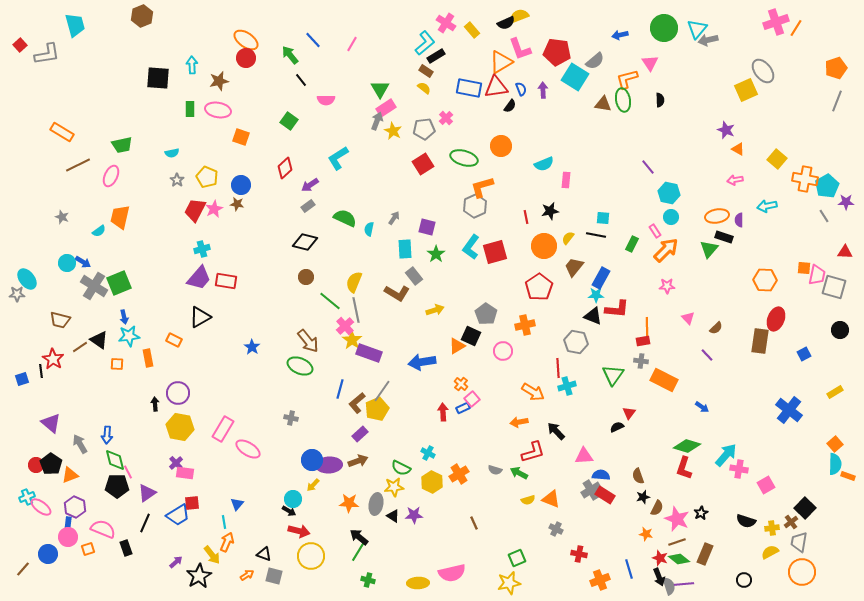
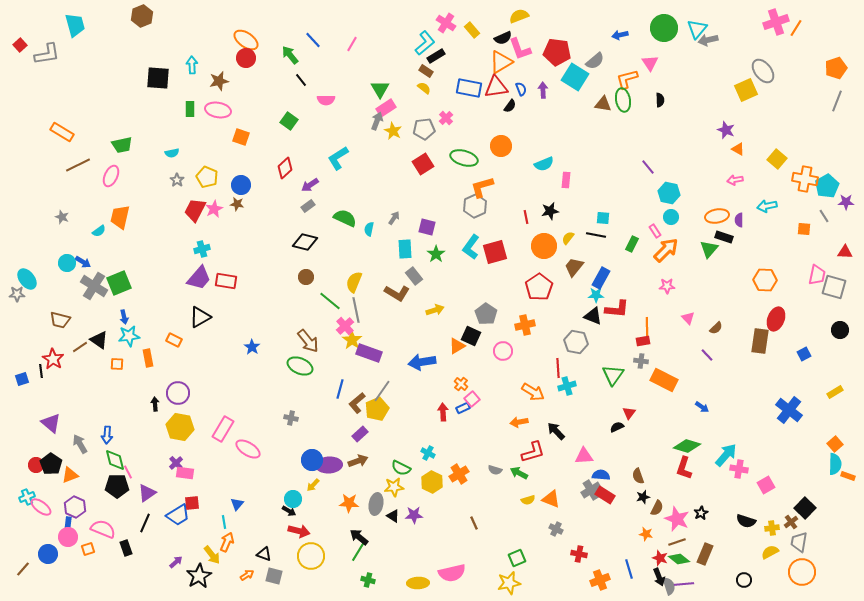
black semicircle at (506, 23): moved 3 px left, 15 px down
orange square at (804, 268): moved 39 px up
